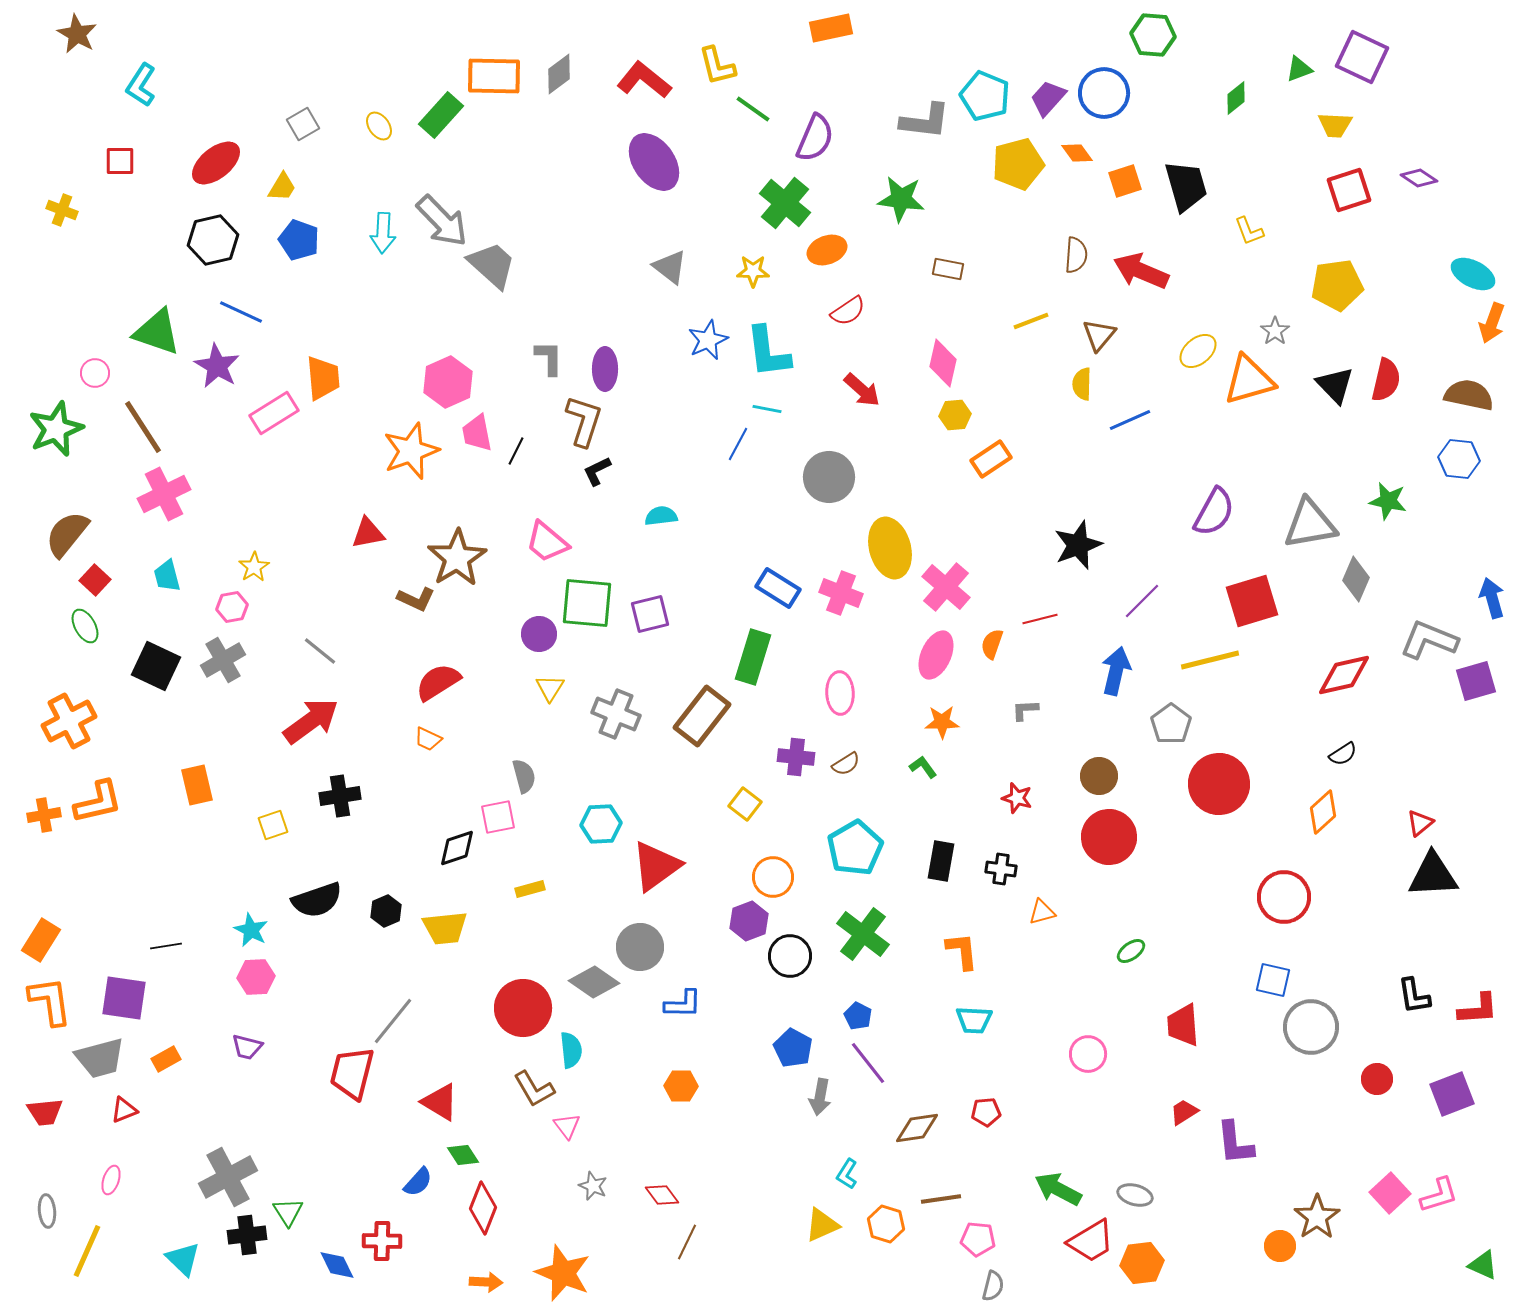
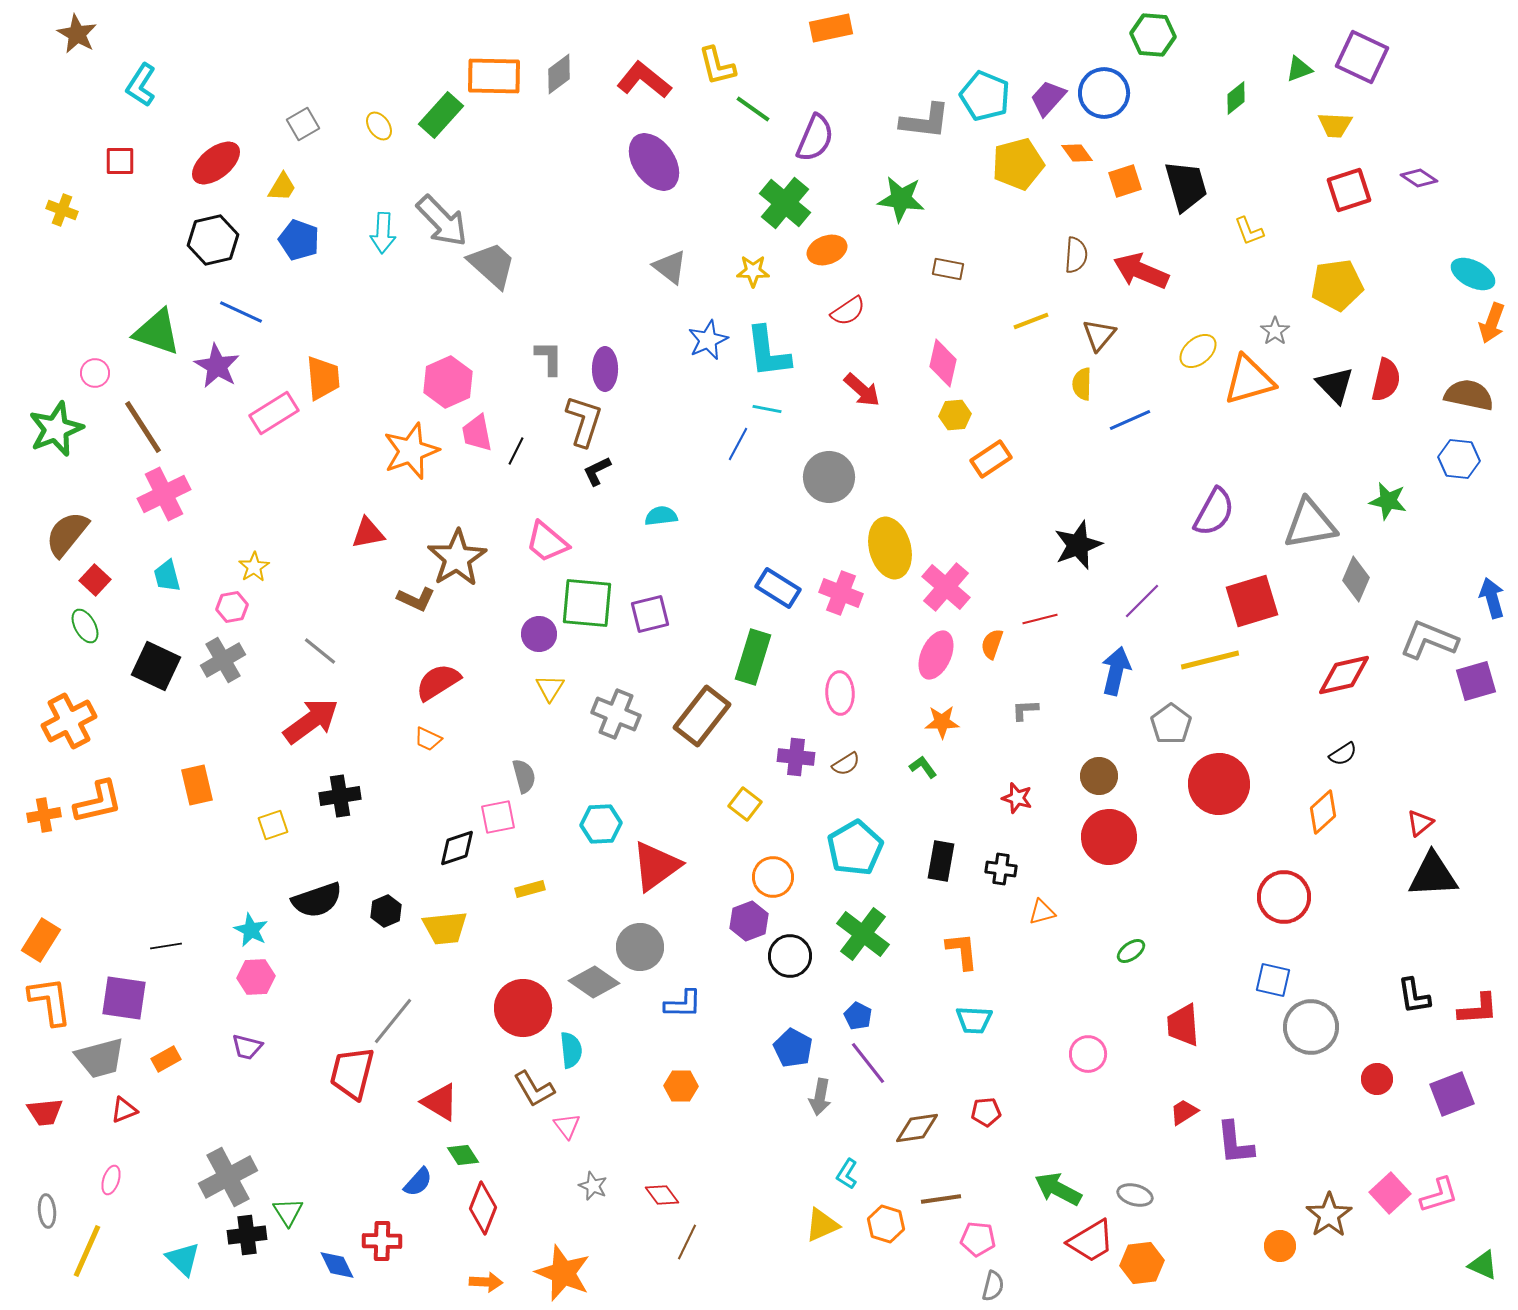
brown star at (1317, 1217): moved 12 px right, 2 px up
